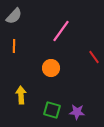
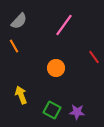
gray semicircle: moved 5 px right, 5 px down
pink line: moved 3 px right, 6 px up
orange line: rotated 32 degrees counterclockwise
orange circle: moved 5 px right
yellow arrow: rotated 18 degrees counterclockwise
green square: rotated 12 degrees clockwise
